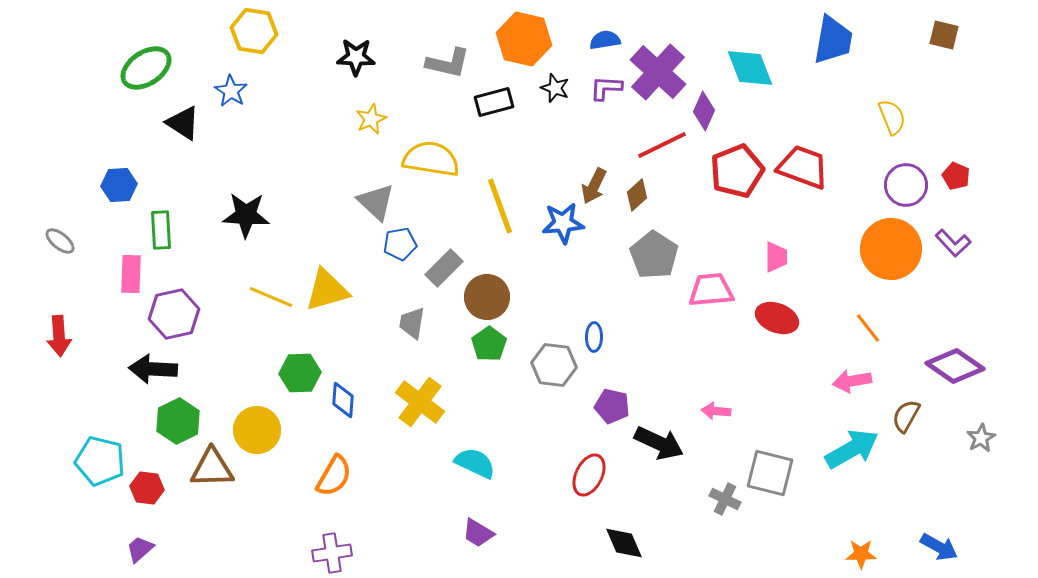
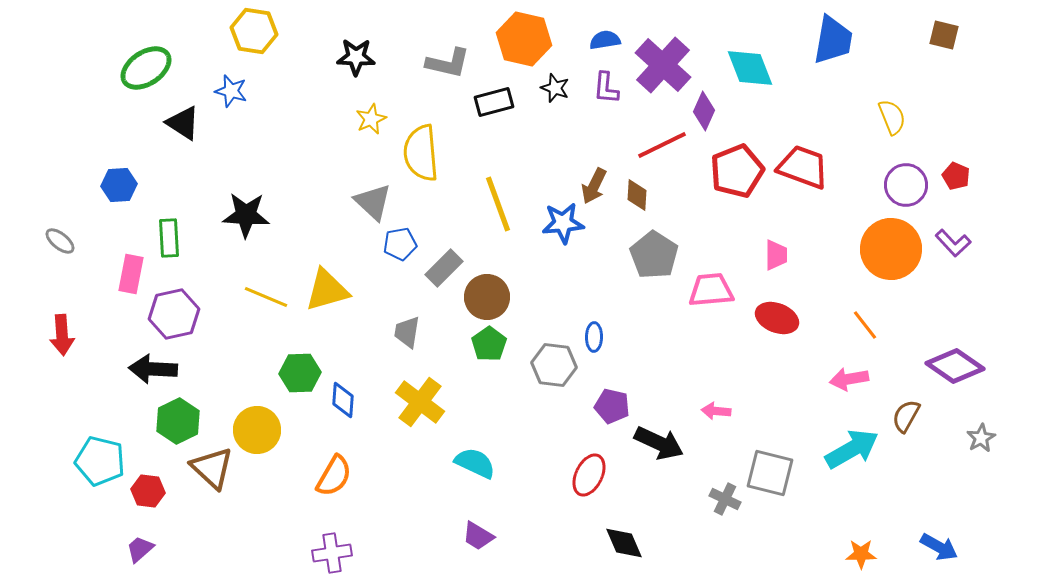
purple cross at (658, 72): moved 5 px right, 7 px up
purple L-shape at (606, 88): rotated 88 degrees counterclockwise
blue star at (231, 91): rotated 16 degrees counterclockwise
yellow semicircle at (431, 159): moved 10 px left, 6 px up; rotated 104 degrees counterclockwise
brown diamond at (637, 195): rotated 44 degrees counterclockwise
gray triangle at (376, 202): moved 3 px left
yellow line at (500, 206): moved 2 px left, 2 px up
green rectangle at (161, 230): moved 8 px right, 8 px down
pink trapezoid at (776, 257): moved 2 px up
pink rectangle at (131, 274): rotated 9 degrees clockwise
yellow line at (271, 297): moved 5 px left
gray trapezoid at (412, 323): moved 5 px left, 9 px down
orange line at (868, 328): moved 3 px left, 3 px up
red arrow at (59, 336): moved 3 px right, 1 px up
pink arrow at (852, 381): moved 3 px left, 2 px up
brown triangle at (212, 468): rotated 45 degrees clockwise
red hexagon at (147, 488): moved 1 px right, 3 px down
purple trapezoid at (478, 533): moved 3 px down
